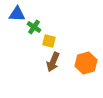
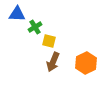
green cross: moved 1 px right; rotated 24 degrees clockwise
orange hexagon: rotated 10 degrees counterclockwise
